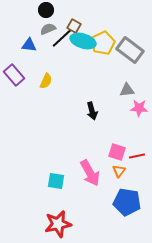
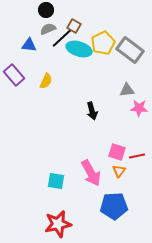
cyan ellipse: moved 4 px left, 8 px down
pink arrow: moved 1 px right
blue pentagon: moved 13 px left, 4 px down; rotated 12 degrees counterclockwise
